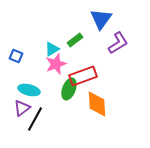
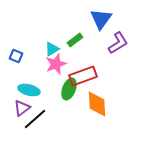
black line: rotated 20 degrees clockwise
